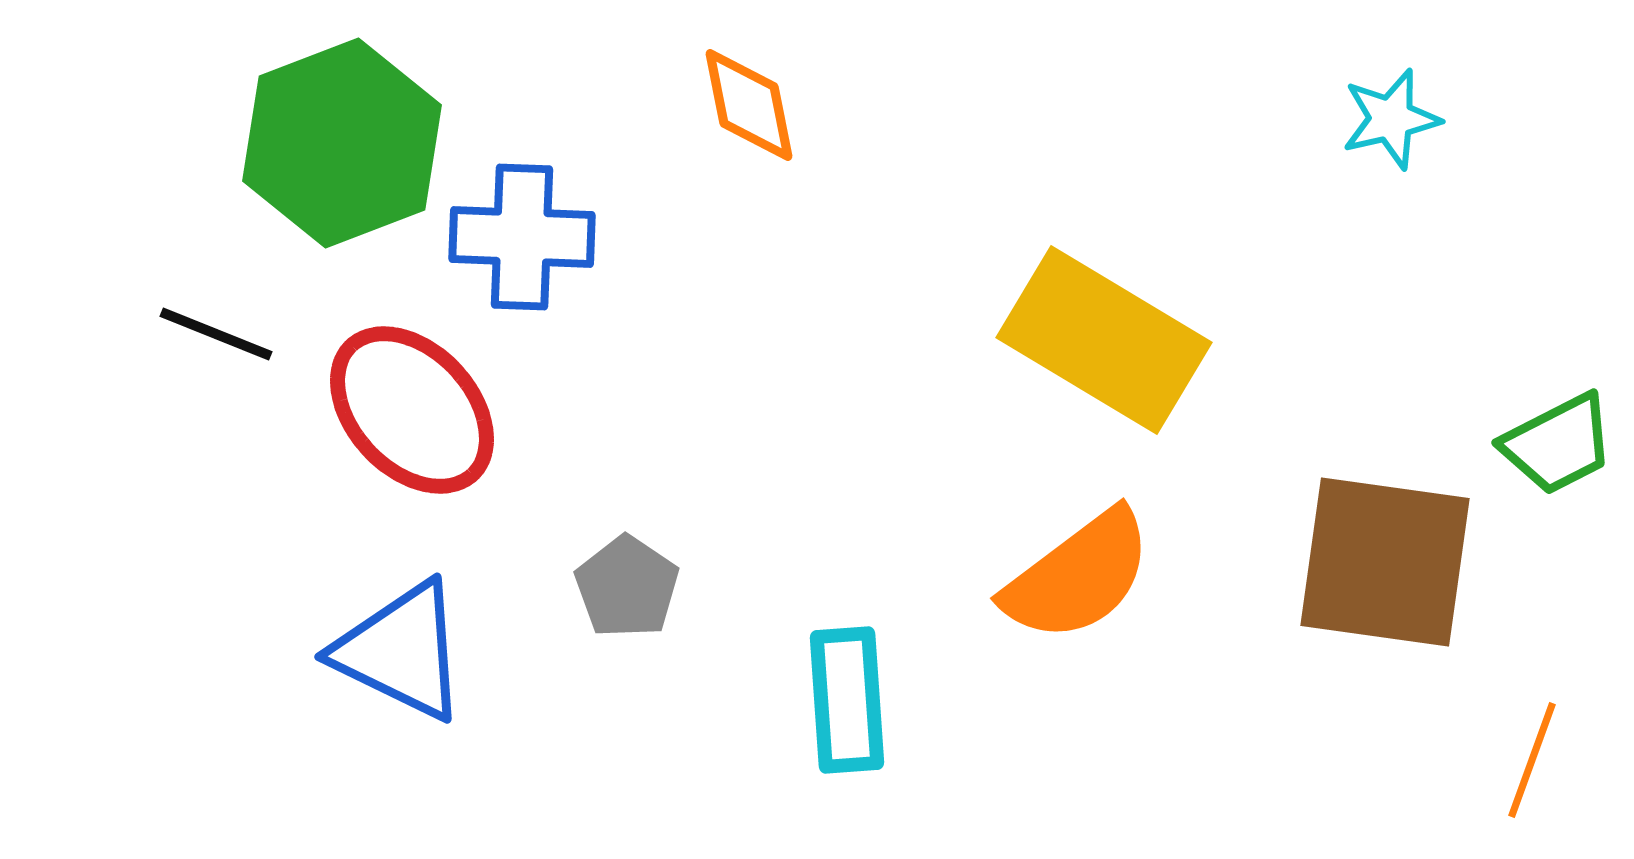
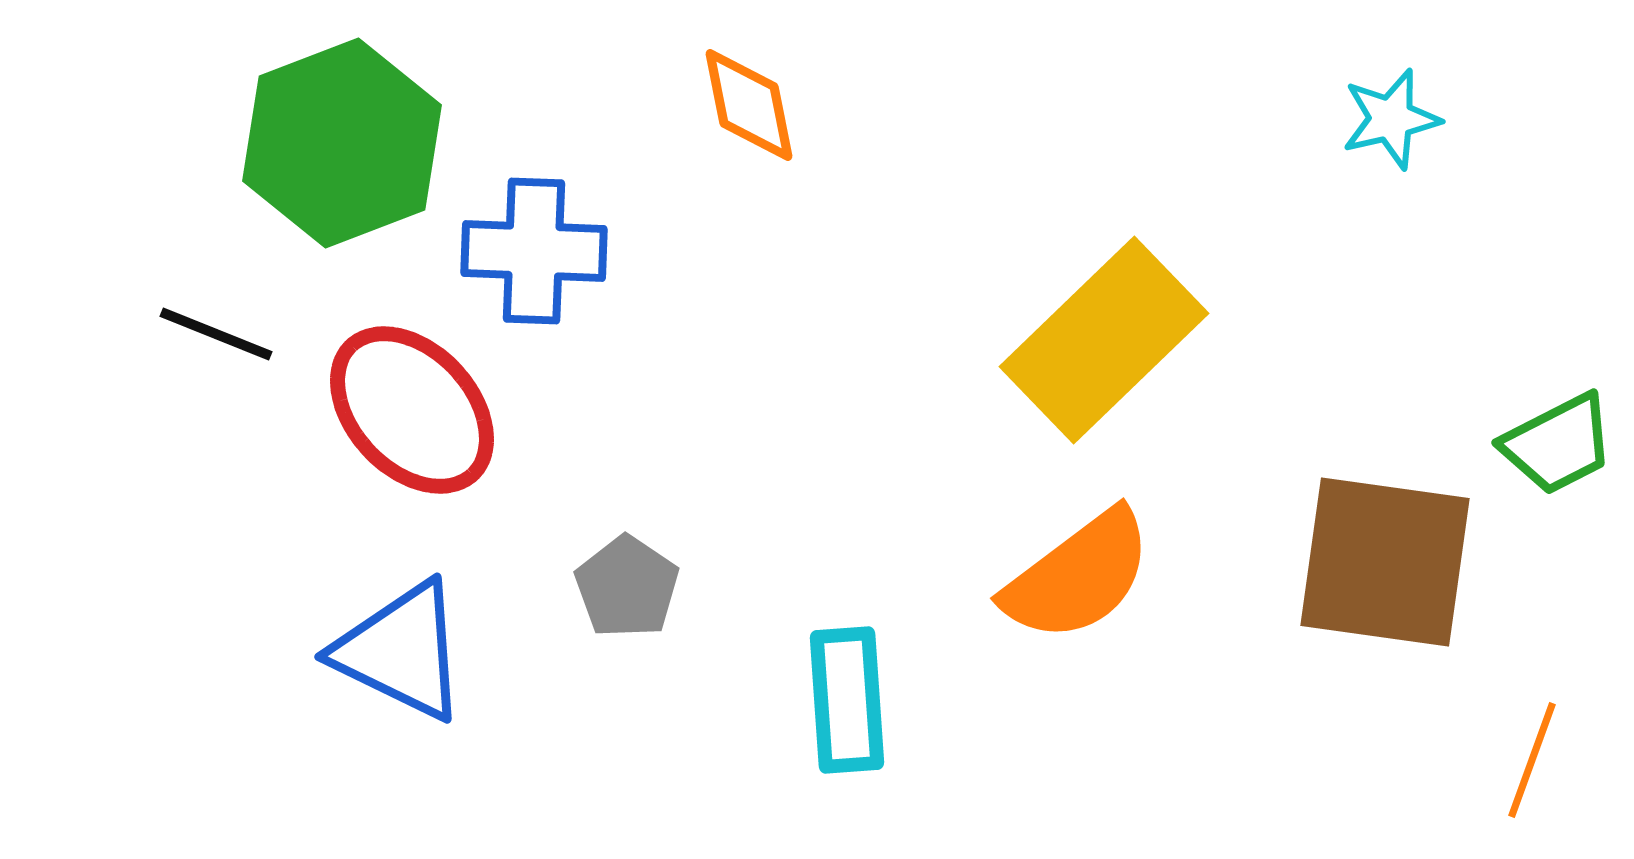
blue cross: moved 12 px right, 14 px down
yellow rectangle: rotated 75 degrees counterclockwise
